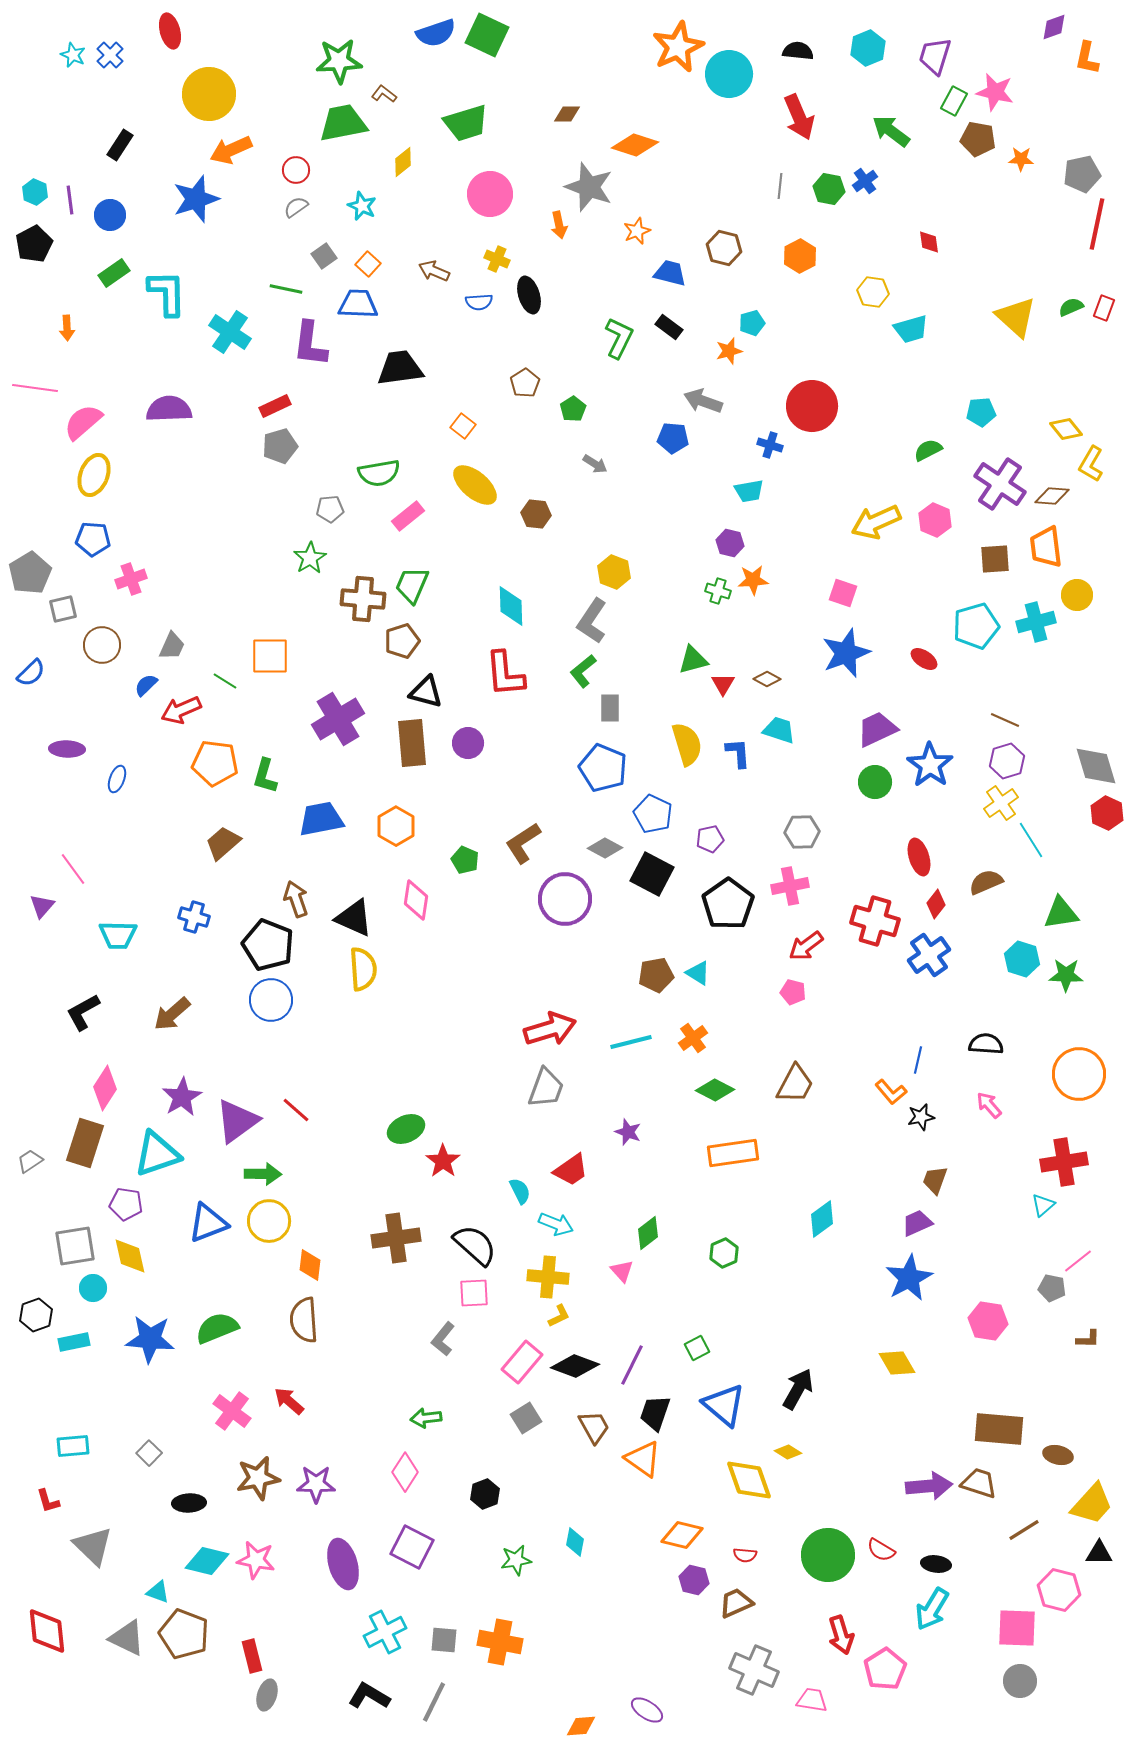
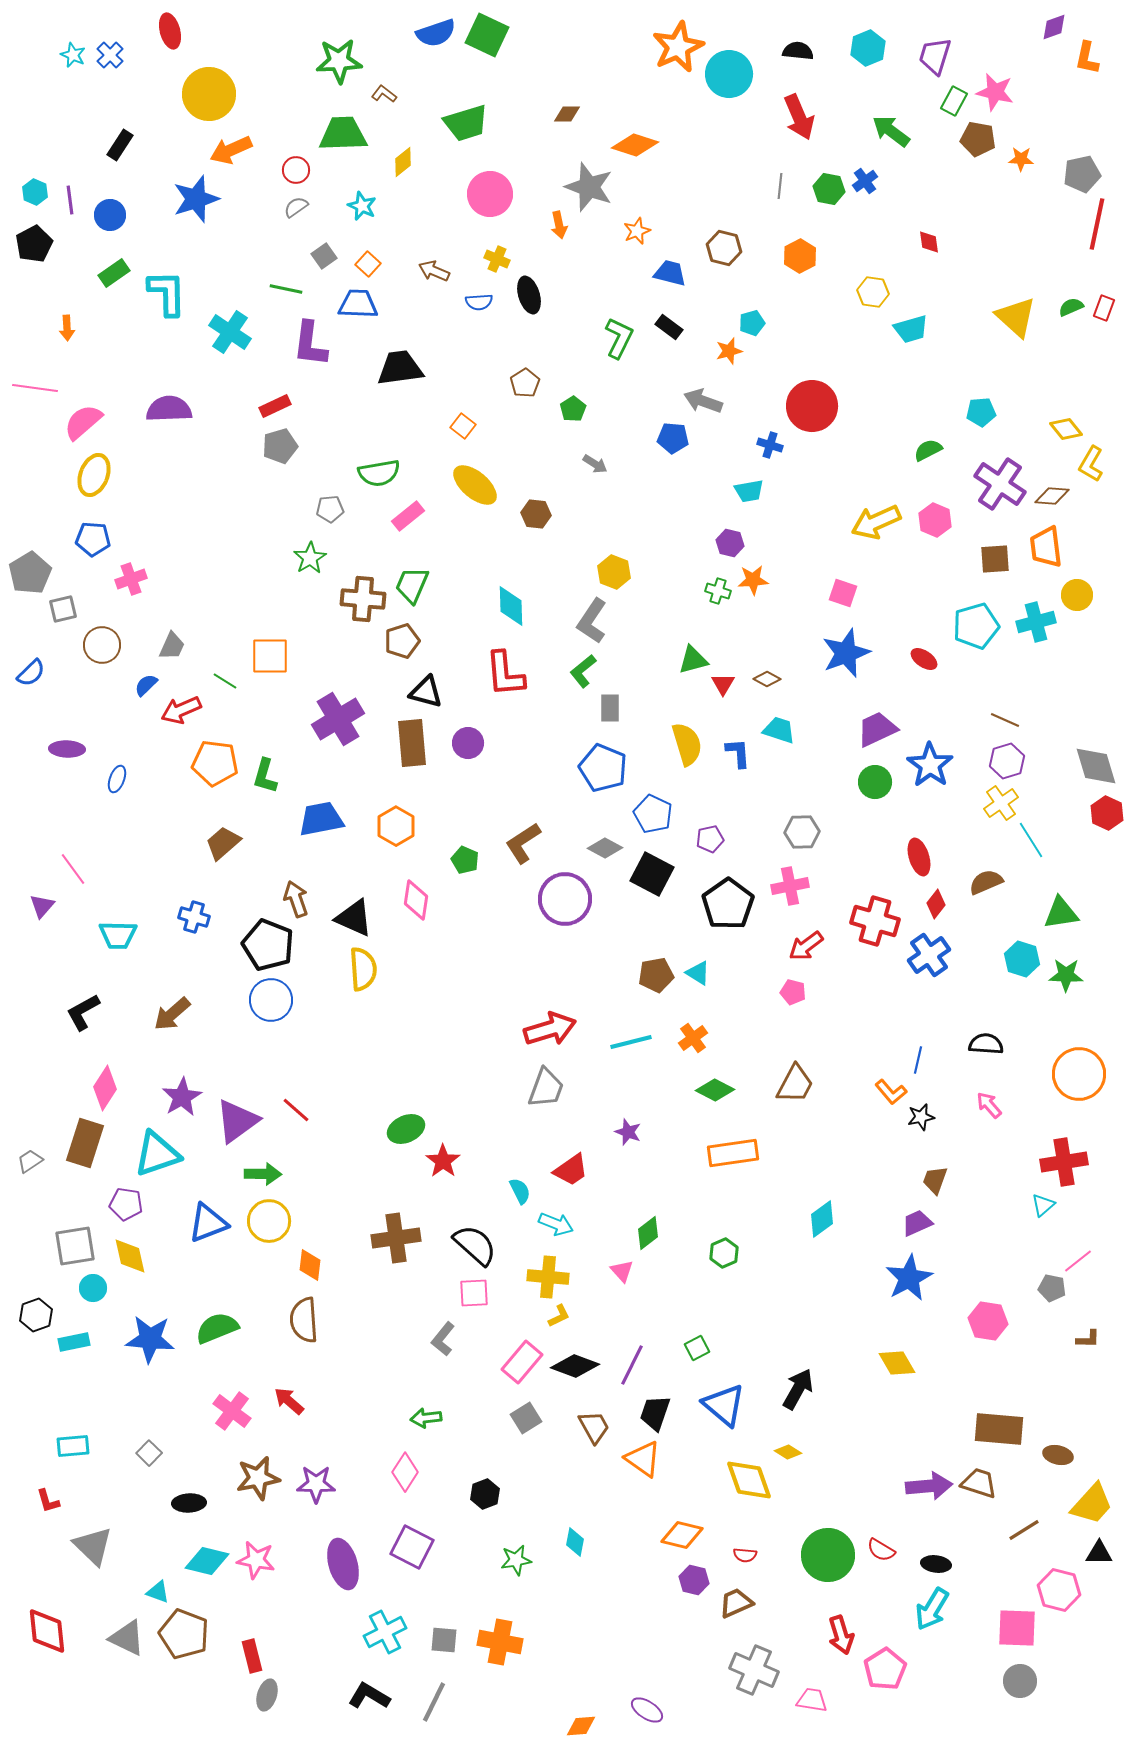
green trapezoid at (343, 123): moved 11 px down; rotated 9 degrees clockwise
